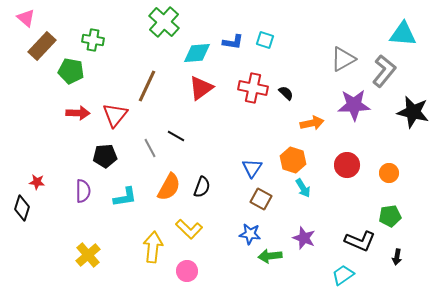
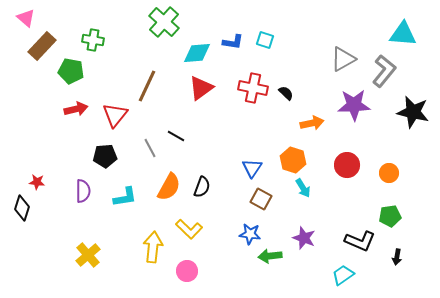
red arrow at (78, 113): moved 2 px left, 4 px up; rotated 15 degrees counterclockwise
